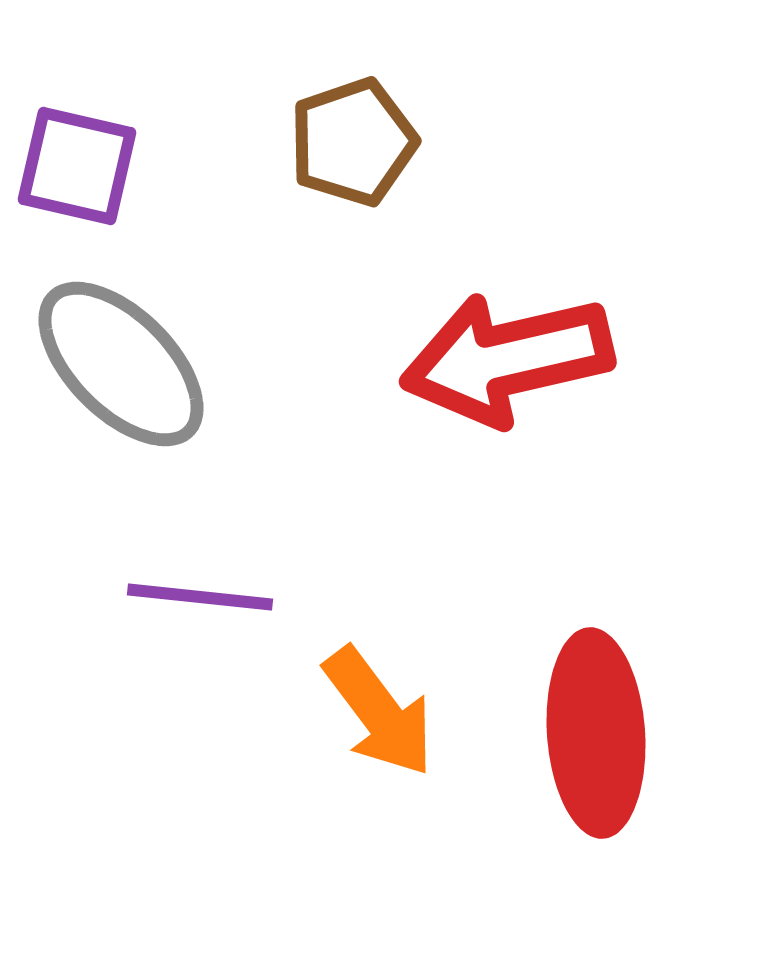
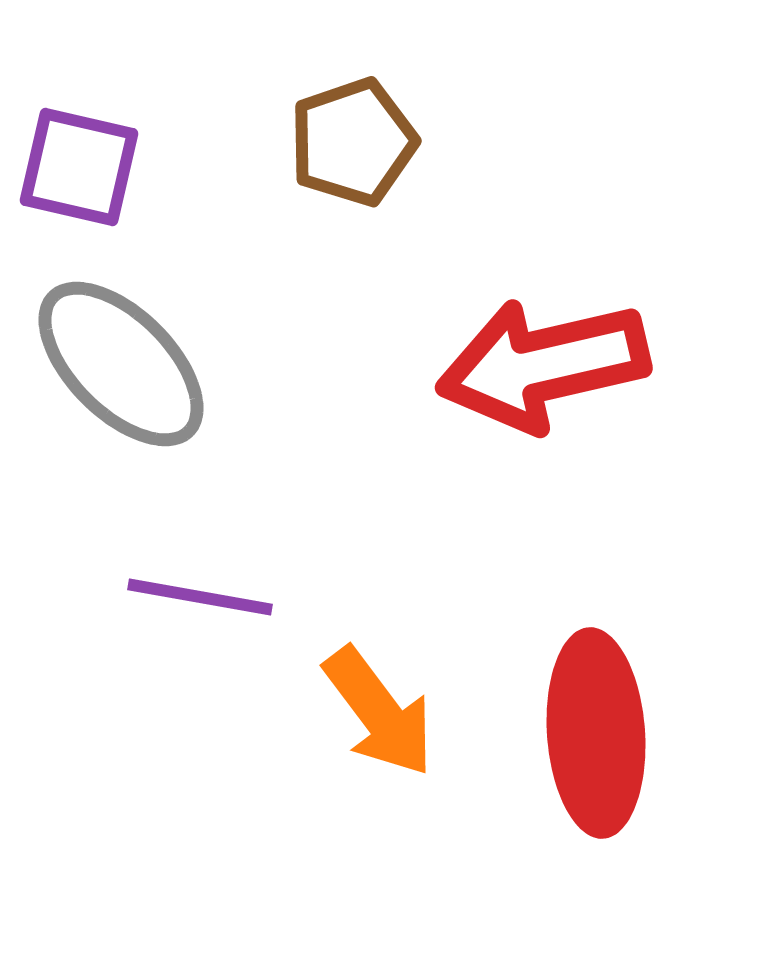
purple square: moved 2 px right, 1 px down
red arrow: moved 36 px right, 6 px down
purple line: rotated 4 degrees clockwise
